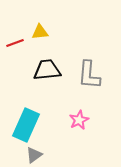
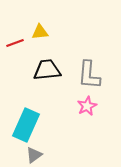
pink star: moved 8 px right, 14 px up
